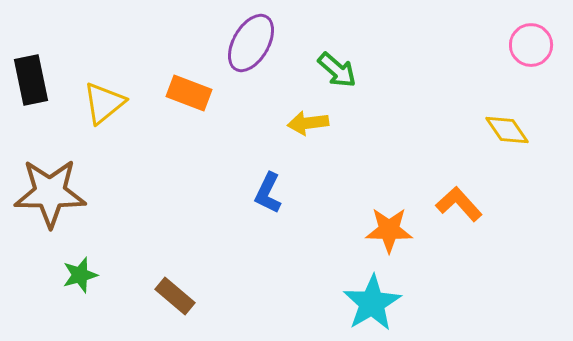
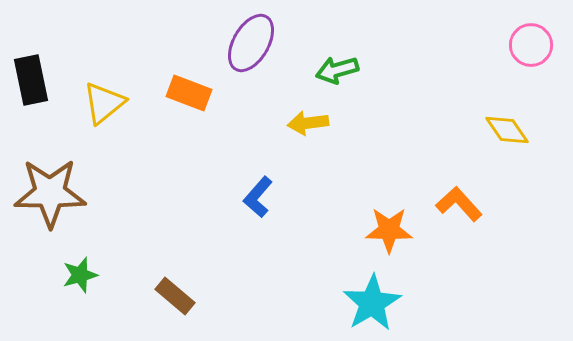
green arrow: rotated 123 degrees clockwise
blue L-shape: moved 10 px left, 4 px down; rotated 15 degrees clockwise
